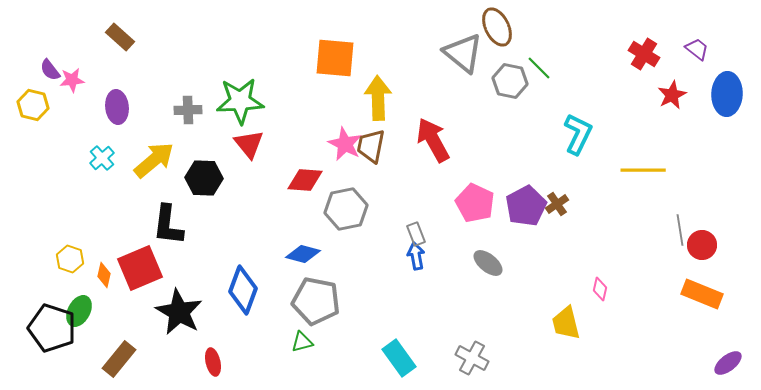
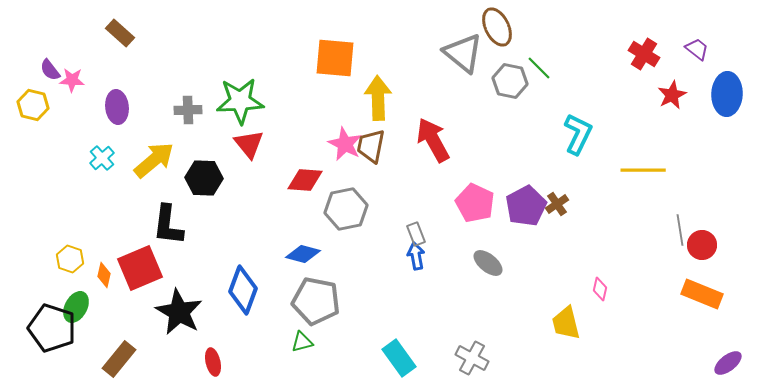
brown rectangle at (120, 37): moved 4 px up
pink star at (72, 80): rotated 10 degrees clockwise
green ellipse at (79, 311): moved 3 px left, 4 px up
